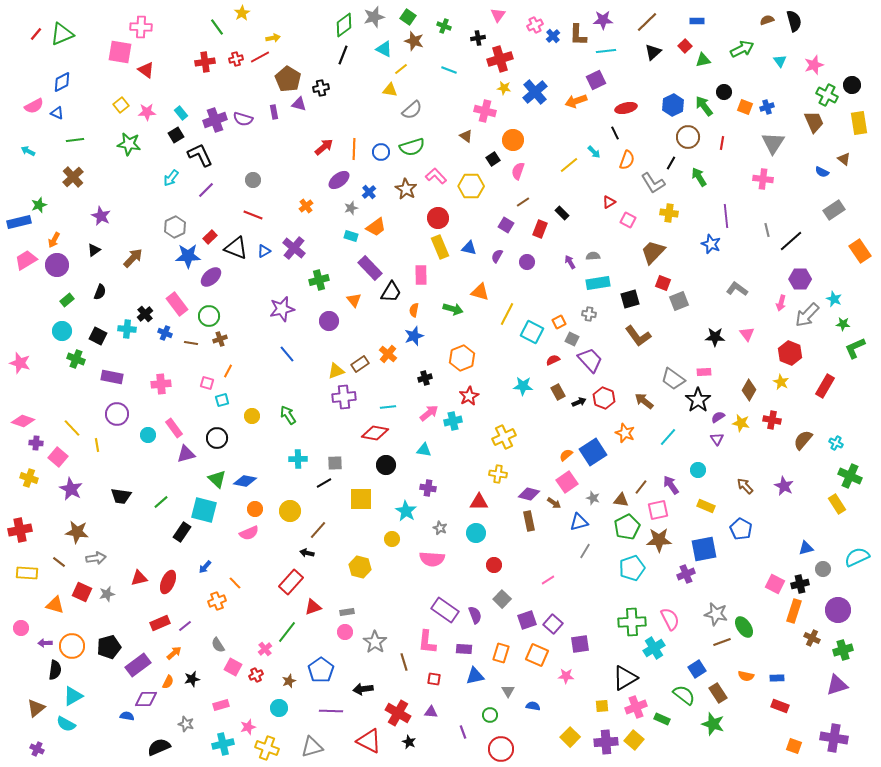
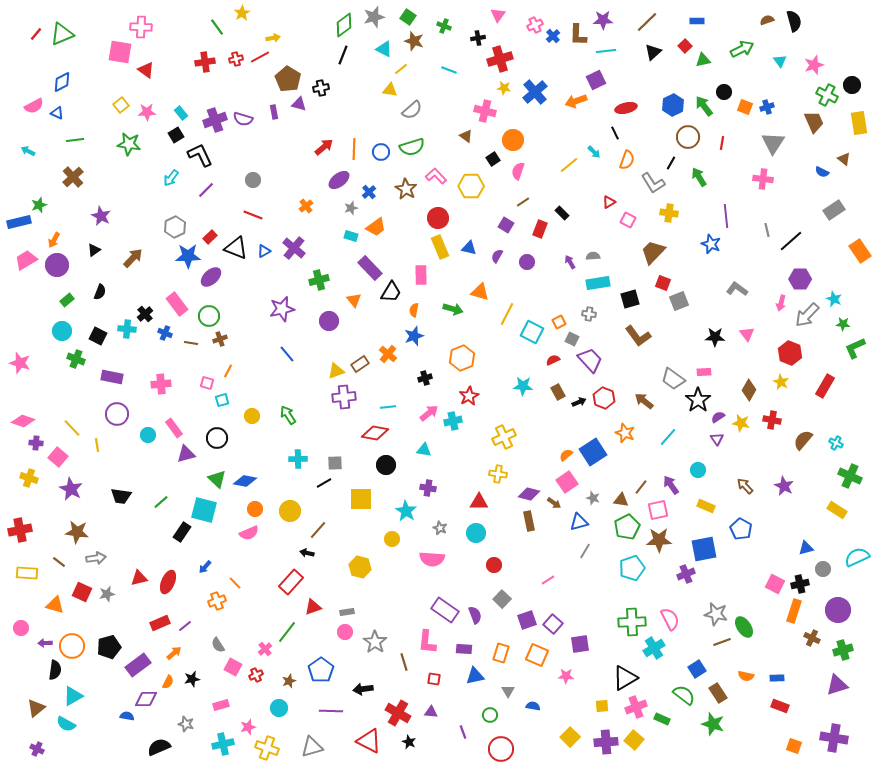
yellow rectangle at (837, 504): moved 6 px down; rotated 24 degrees counterclockwise
